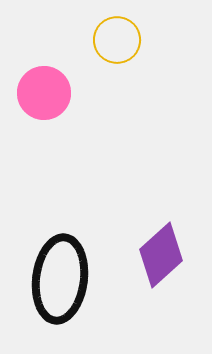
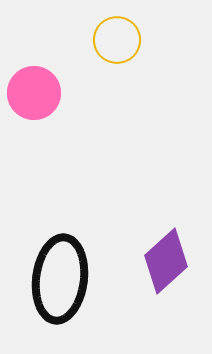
pink circle: moved 10 px left
purple diamond: moved 5 px right, 6 px down
